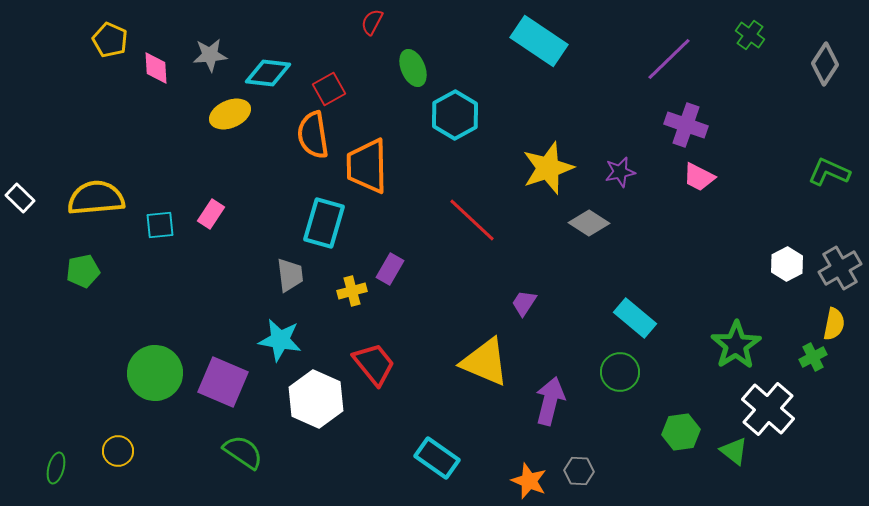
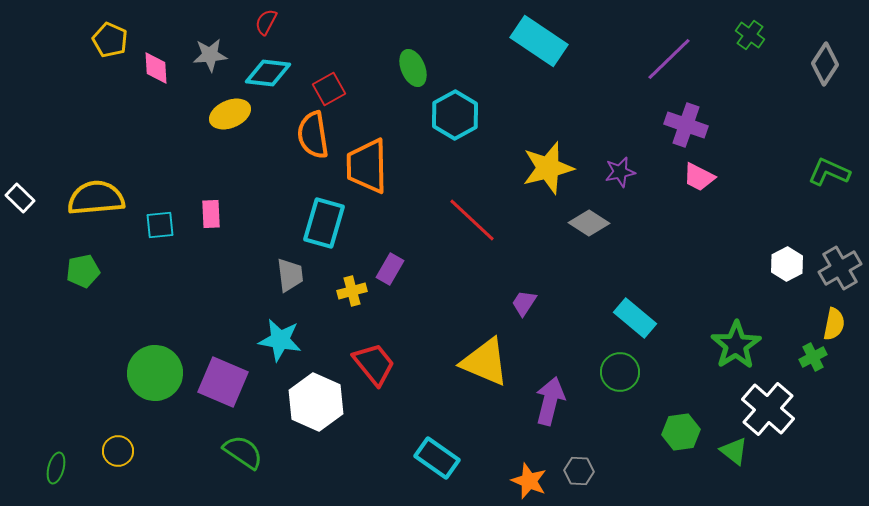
red semicircle at (372, 22): moved 106 px left
yellow star at (548, 168): rotated 4 degrees clockwise
pink rectangle at (211, 214): rotated 36 degrees counterclockwise
white hexagon at (316, 399): moved 3 px down
